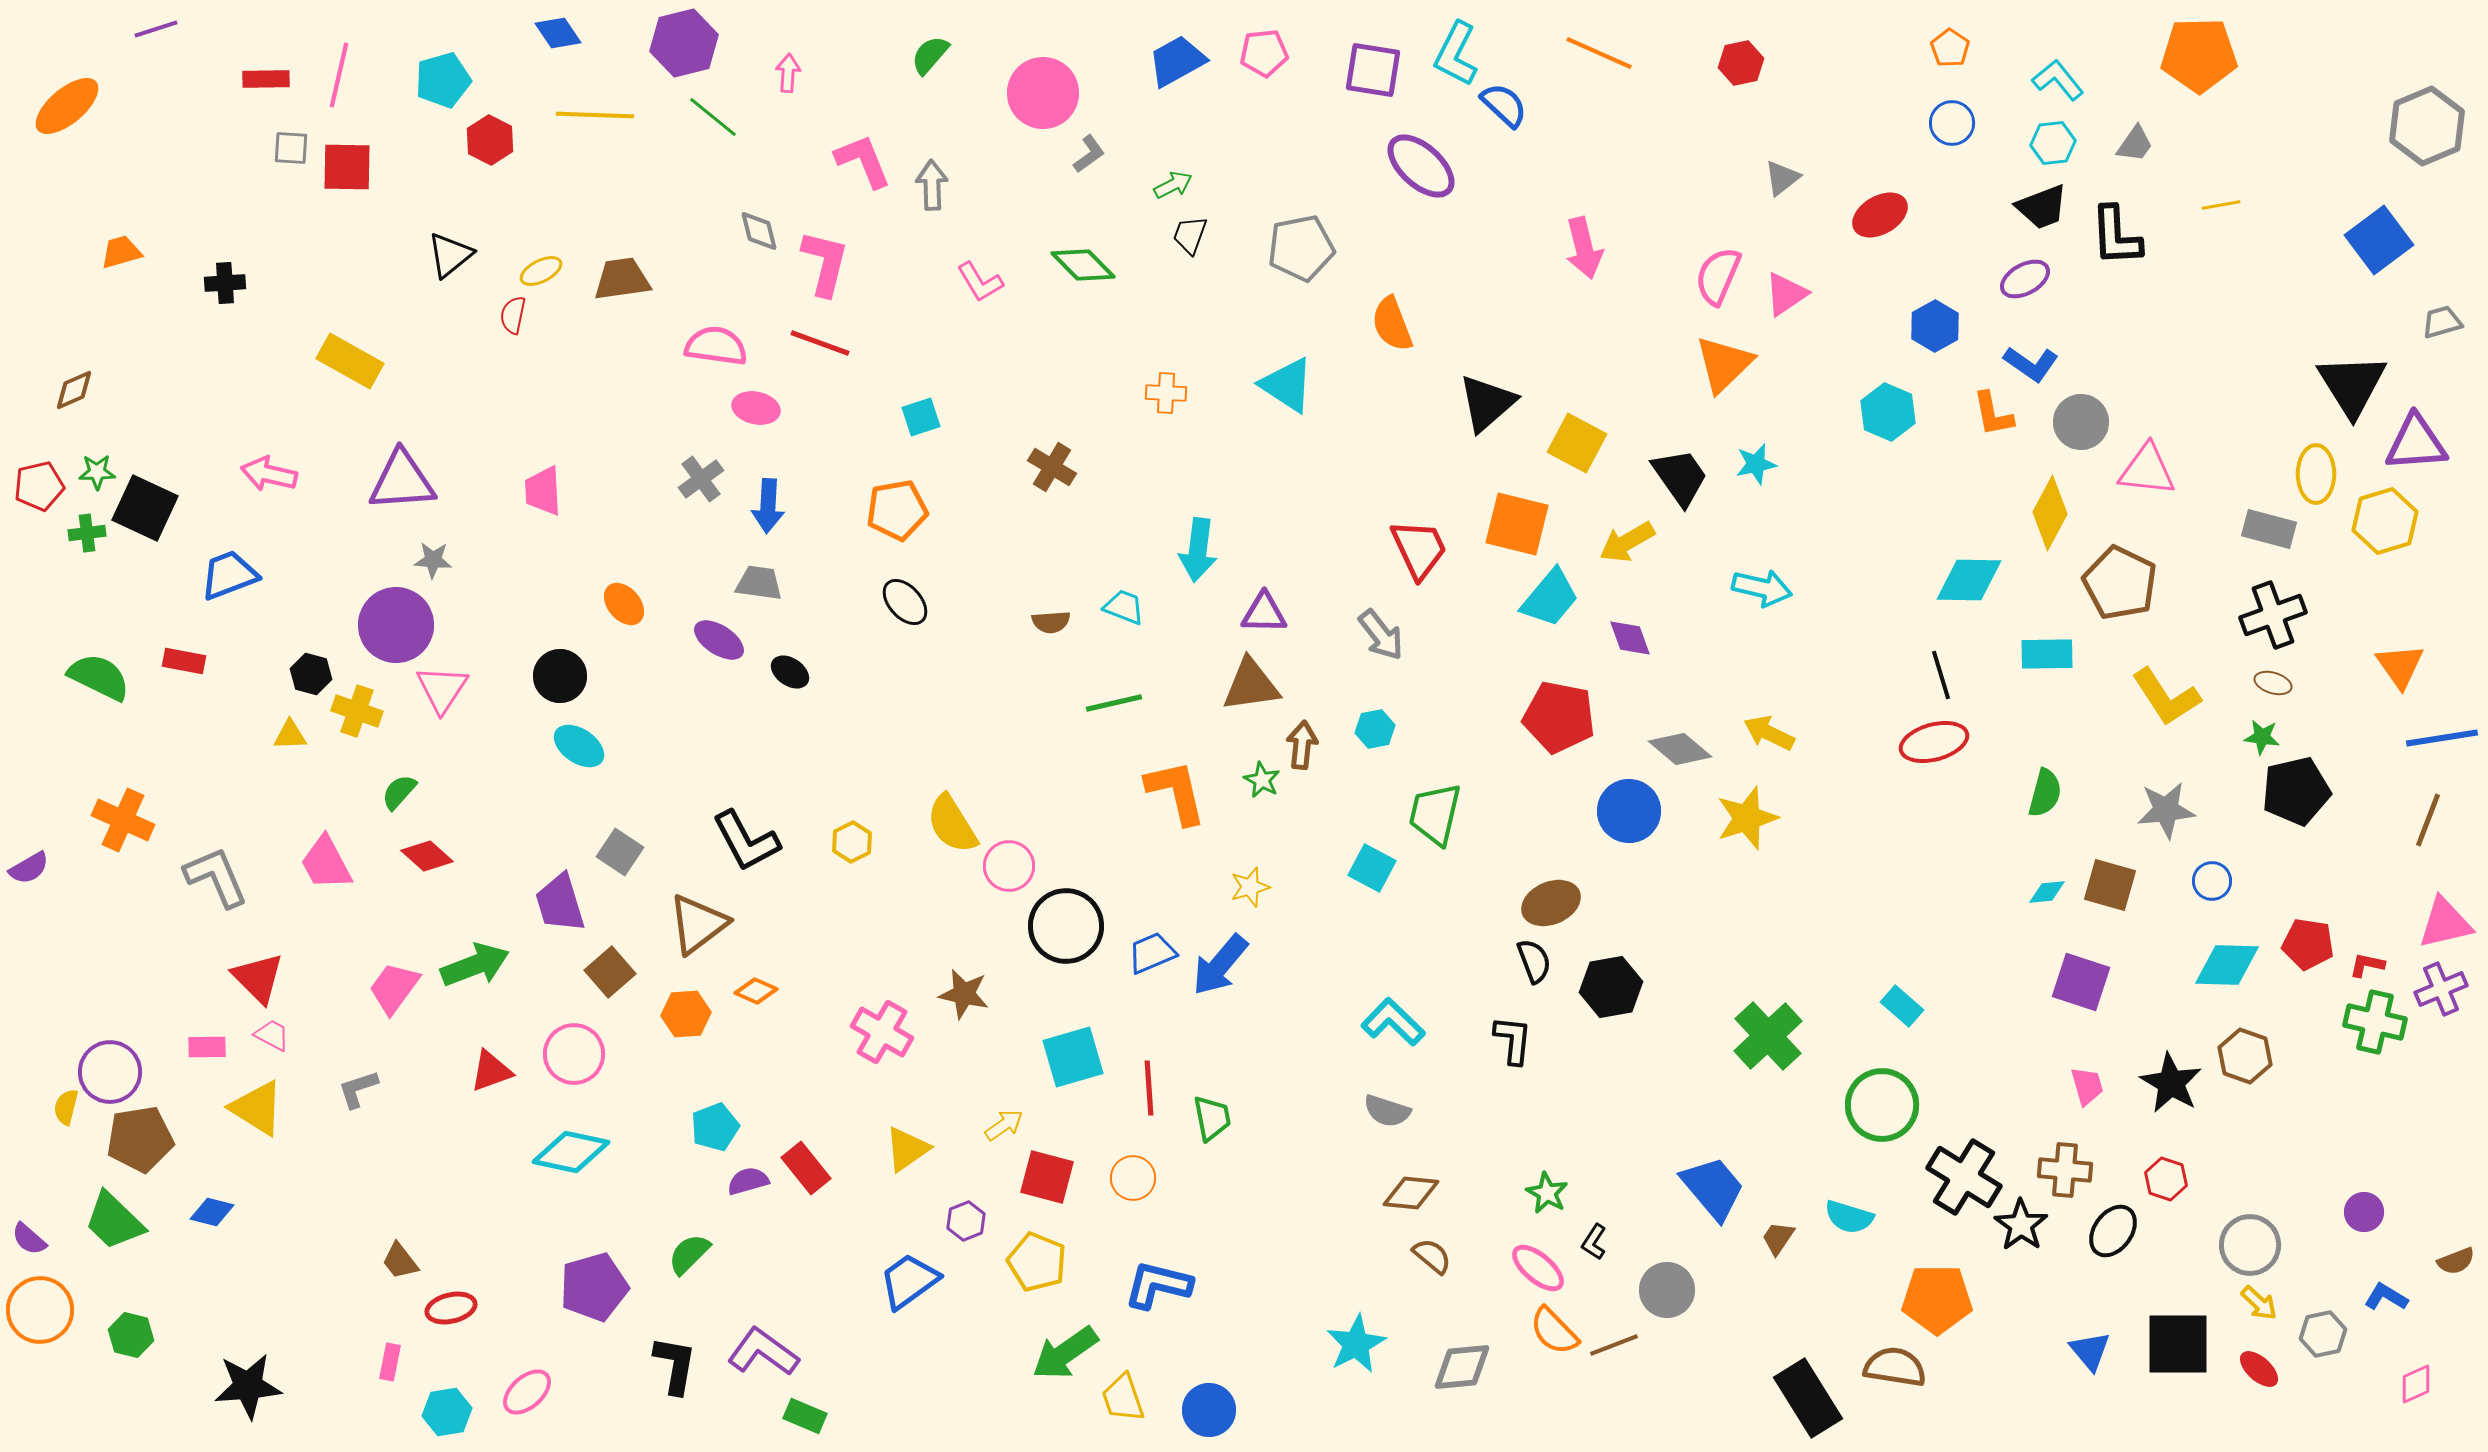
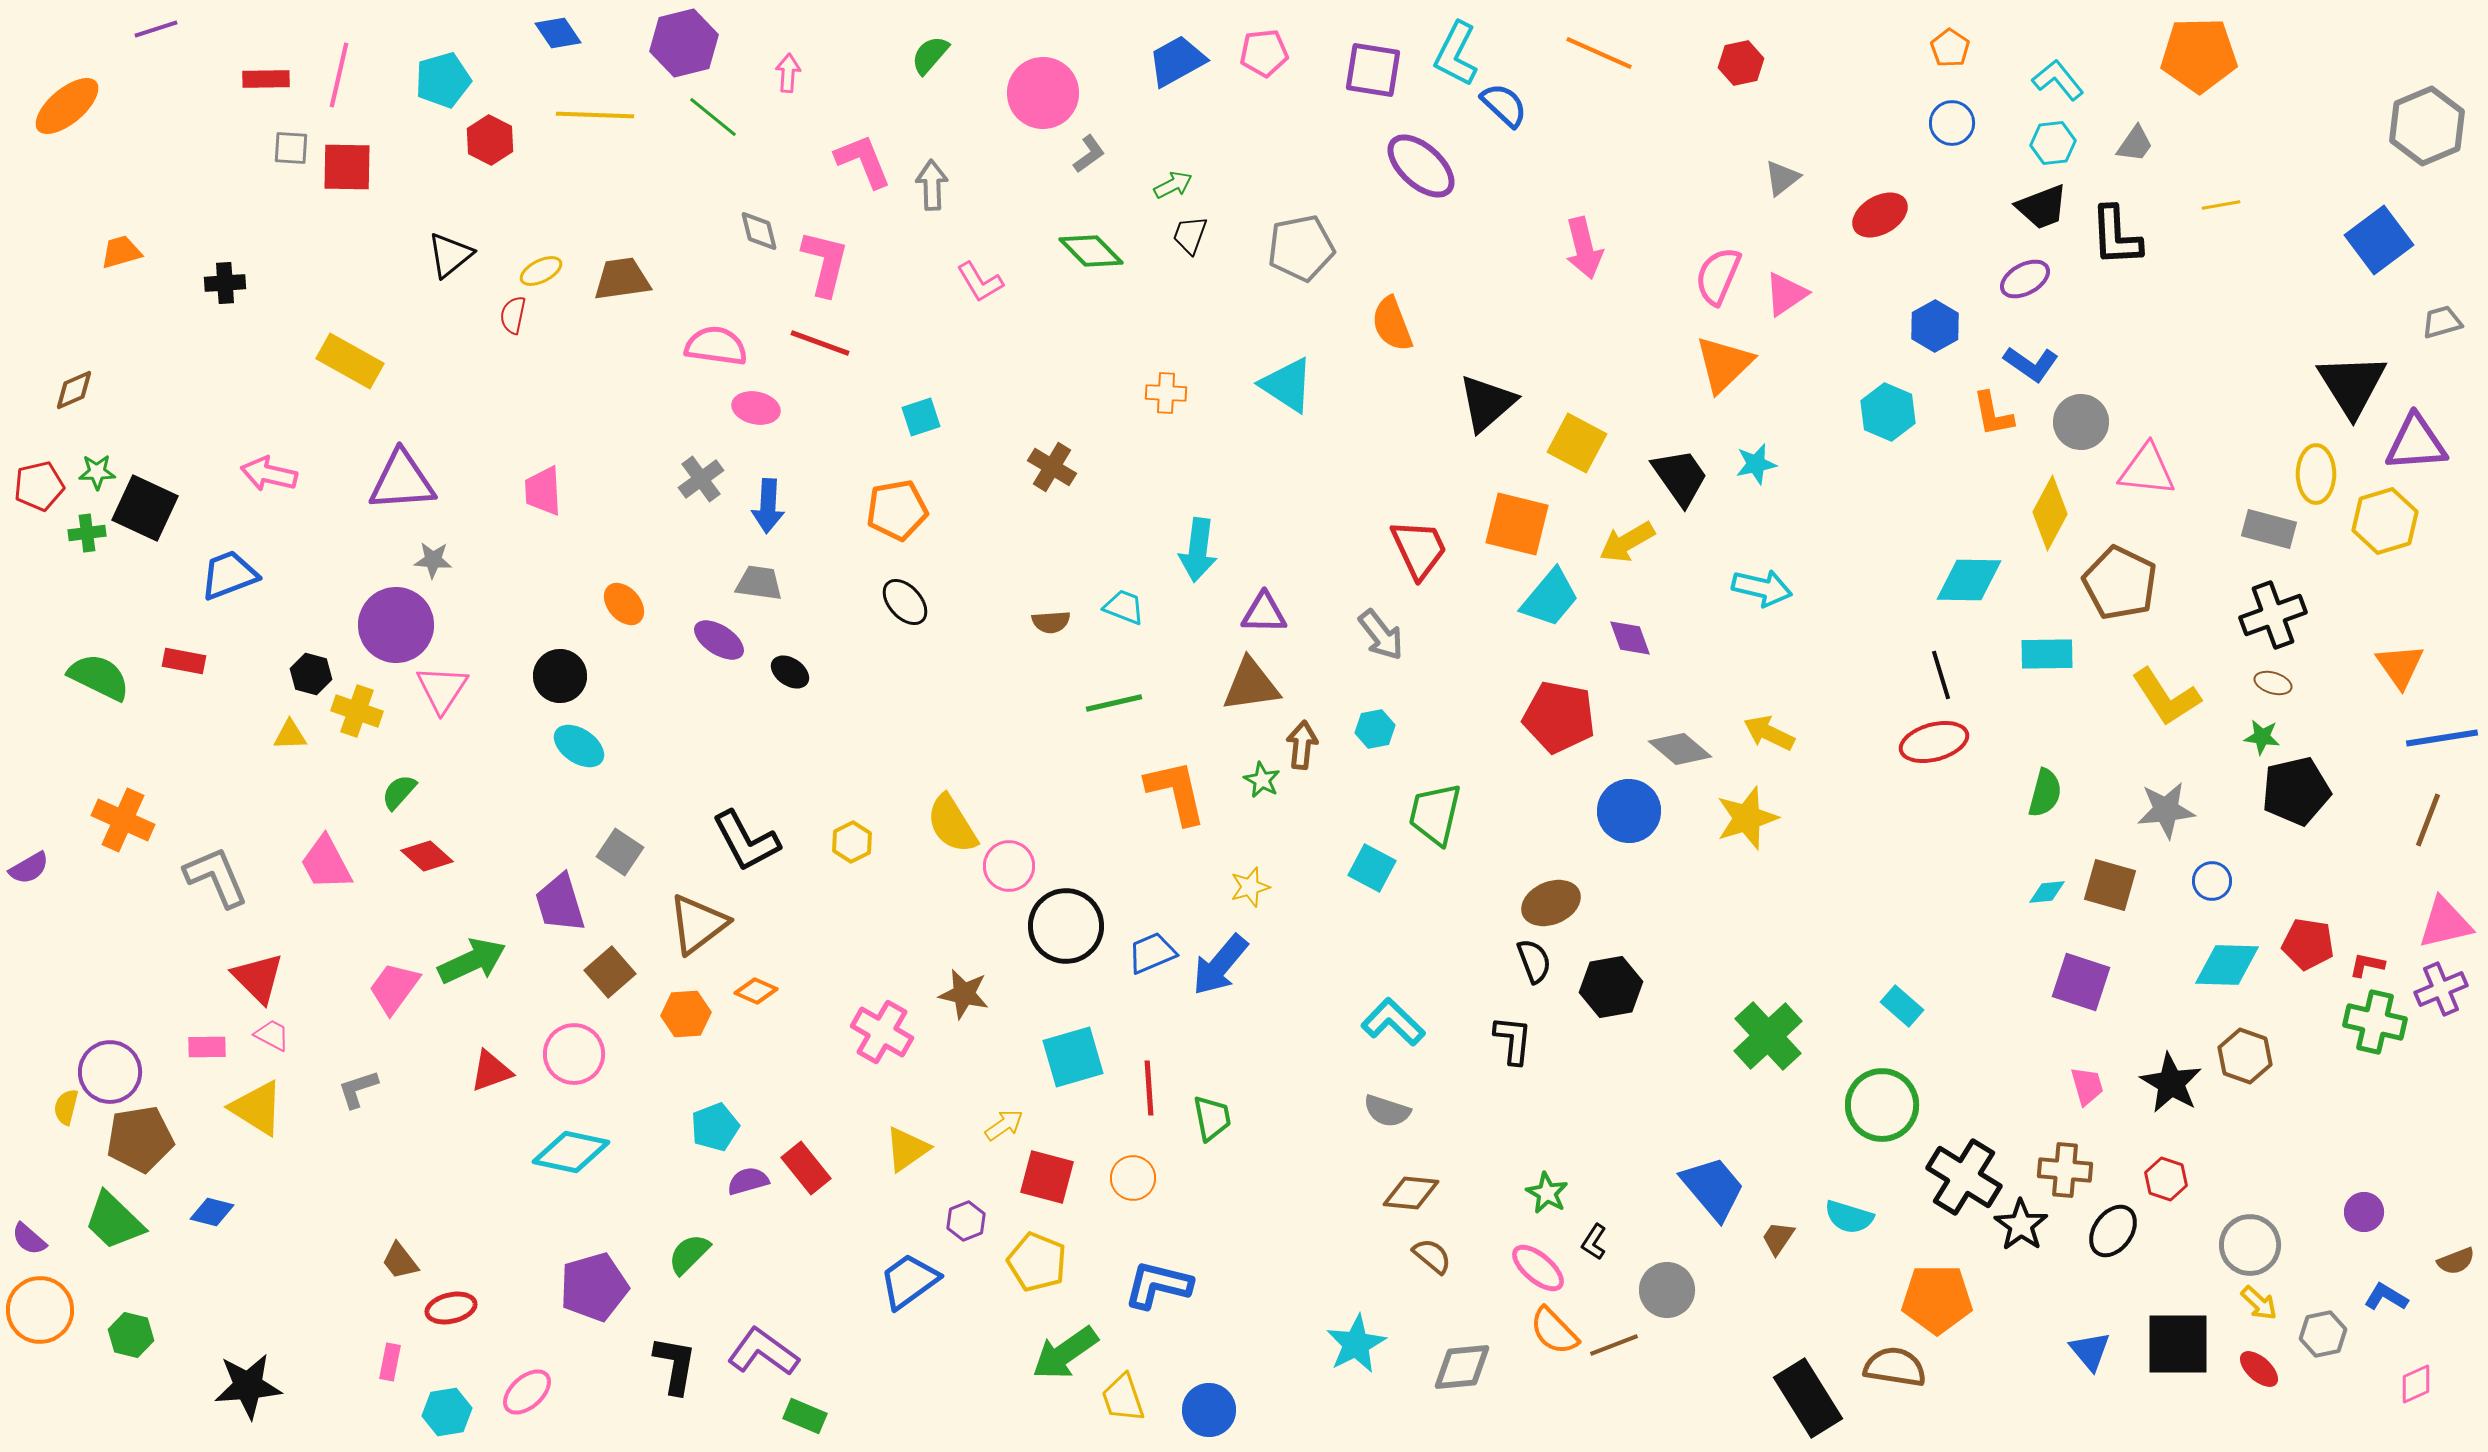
green diamond at (1083, 265): moved 8 px right, 14 px up
green arrow at (475, 965): moved 3 px left, 4 px up; rotated 4 degrees counterclockwise
